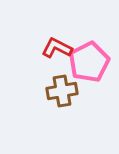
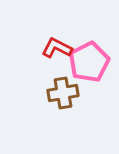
brown cross: moved 1 px right, 2 px down
